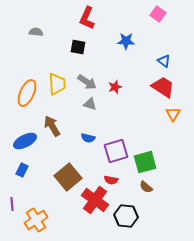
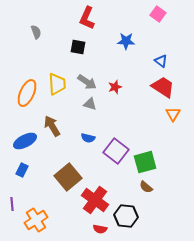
gray semicircle: rotated 64 degrees clockwise
blue triangle: moved 3 px left
purple square: rotated 35 degrees counterclockwise
red semicircle: moved 11 px left, 49 px down
